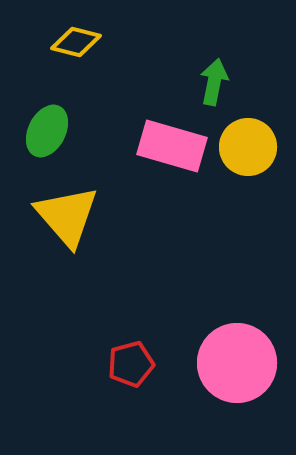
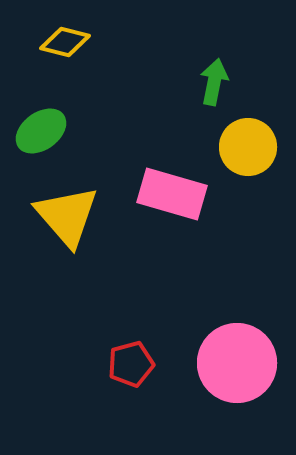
yellow diamond: moved 11 px left
green ellipse: moved 6 px left; rotated 27 degrees clockwise
pink rectangle: moved 48 px down
